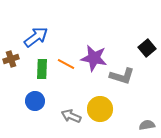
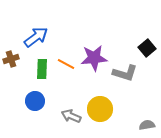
purple star: rotated 16 degrees counterclockwise
gray L-shape: moved 3 px right, 3 px up
